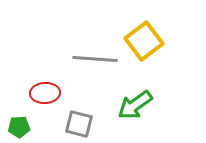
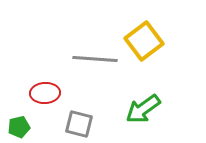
green arrow: moved 8 px right, 4 px down
green pentagon: rotated 10 degrees counterclockwise
